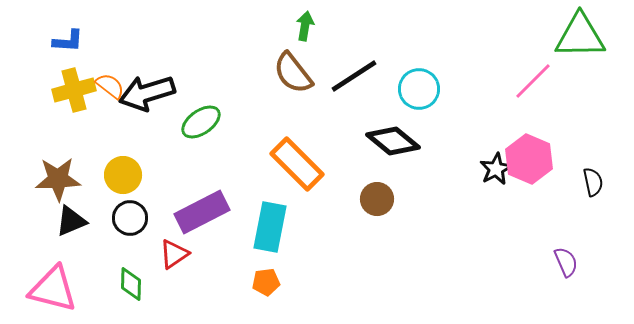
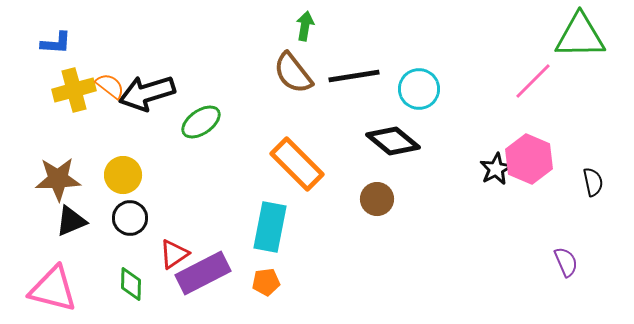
blue L-shape: moved 12 px left, 2 px down
black line: rotated 24 degrees clockwise
purple rectangle: moved 1 px right, 61 px down
